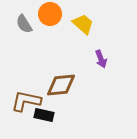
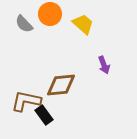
gray semicircle: rotated 12 degrees counterclockwise
purple arrow: moved 3 px right, 6 px down
black rectangle: rotated 42 degrees clockwise
